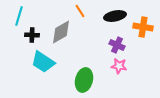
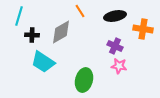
orange cross: moved 2 px down
purple cross: moved 2 px left, 1 px down
